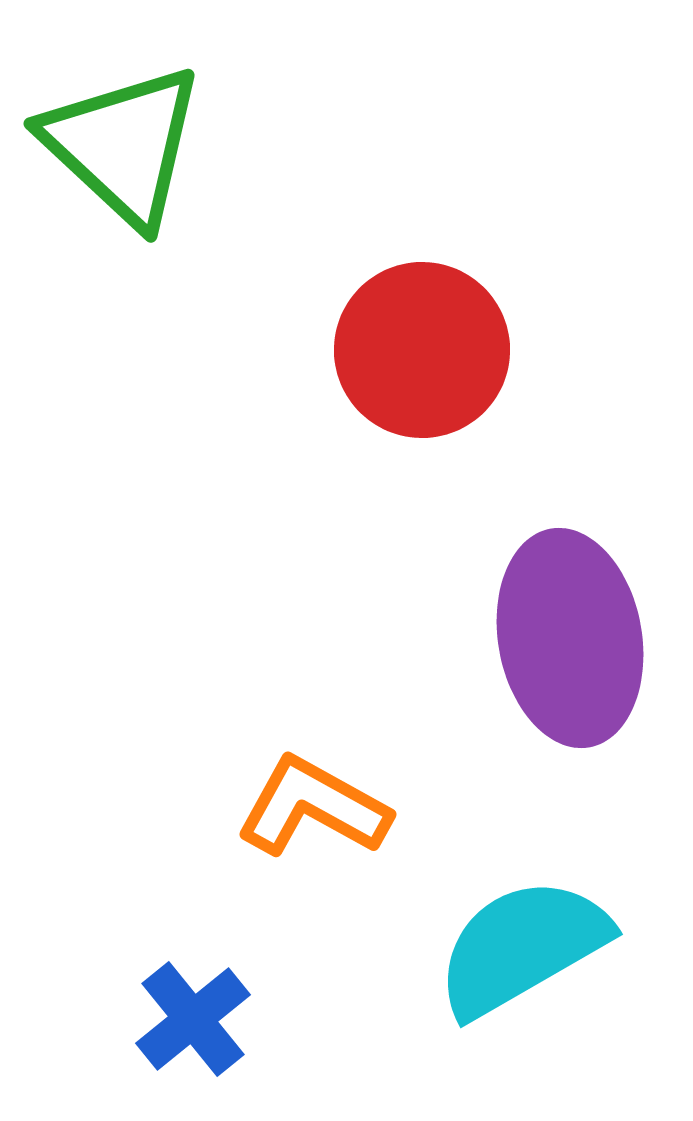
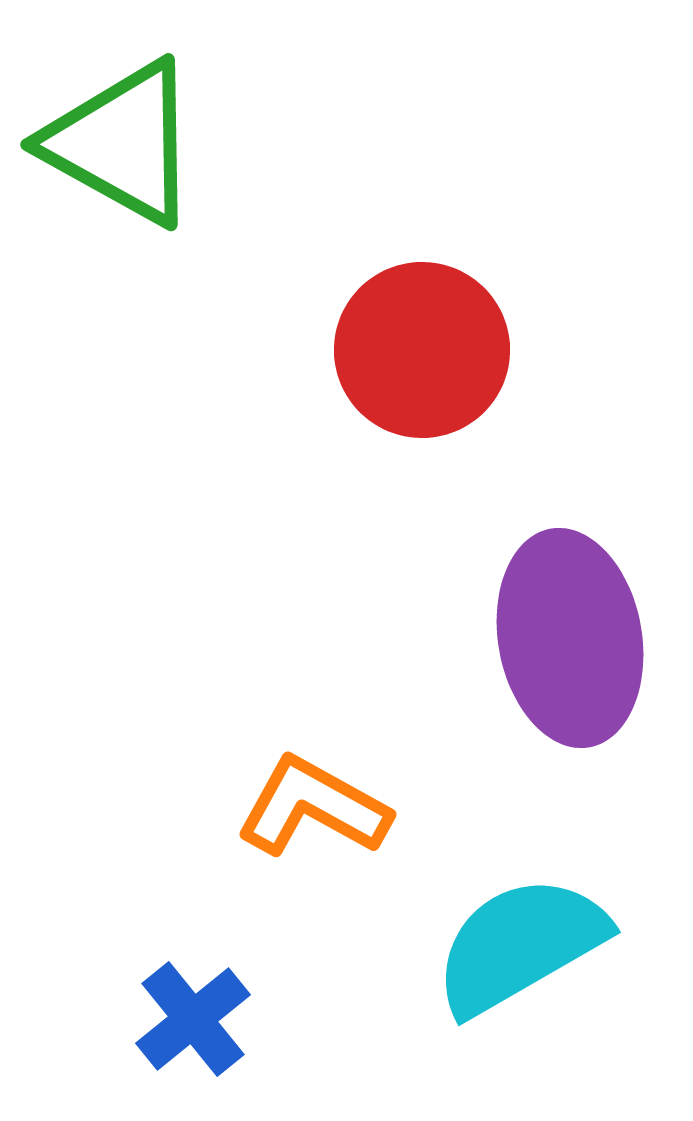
green triangle: moved 1 px left, 2 px up; rotated 14 degrees counterclockwise
cyan semicircle: moved 2 px left, 2 px up
